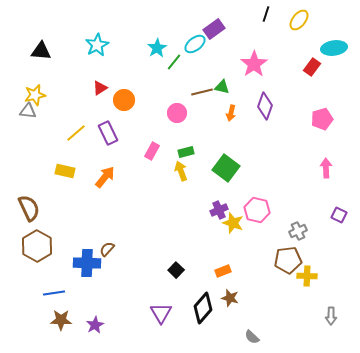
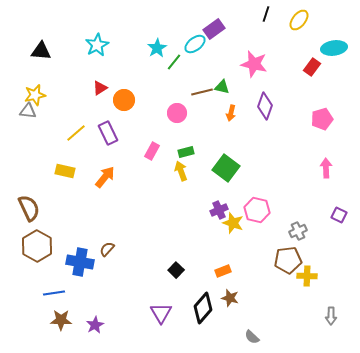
pink star at (254, 64): rotated 24 degrees counterclockwise
blue cross at (87, 263): moved 7 px left, 1 px up; rotated 8 degrees clockwise
